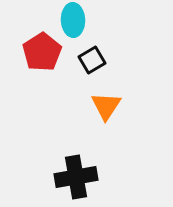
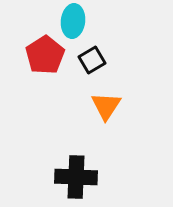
cyan ellipse: moved 1 px down; rotated 8 degrees clockwise
red pentagon: moved 3 px right, 3 px down
black cross: rotated 12 degrees clockwise
